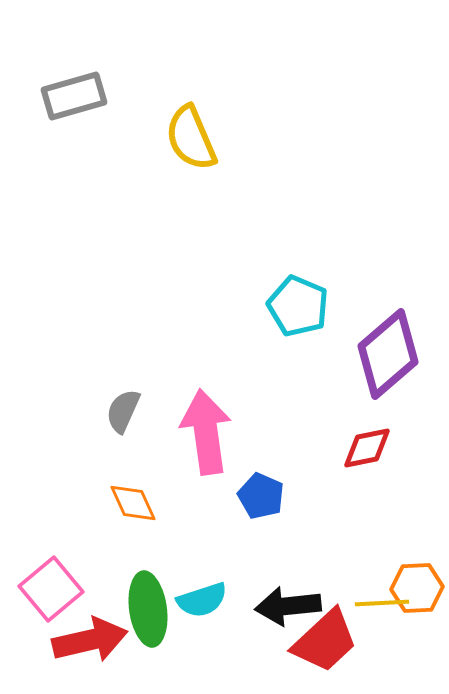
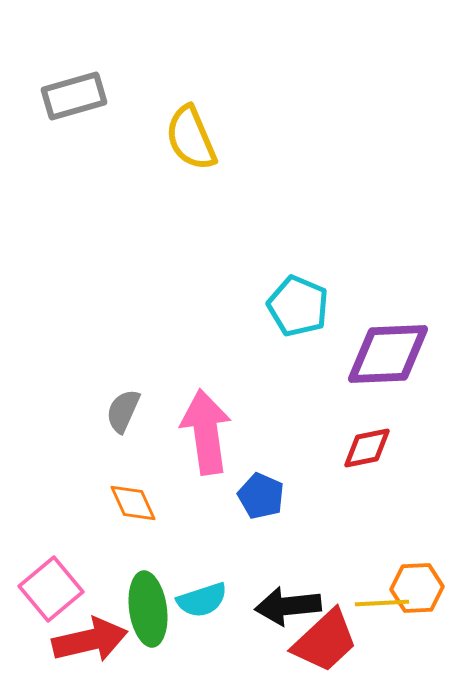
purple diamond: rotated 38 degrees clockwise
